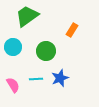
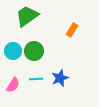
cyan circle: moved 4 px down
green circle: moved 12 px left
pink semicircle: rotated 63 degrees clockwise
